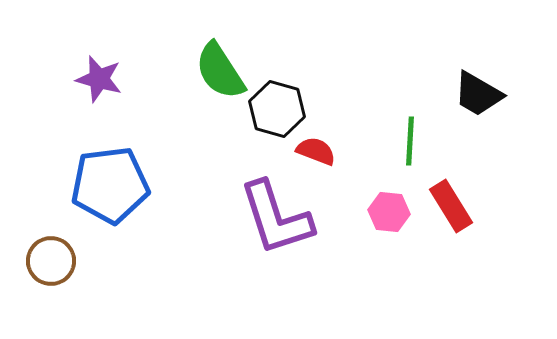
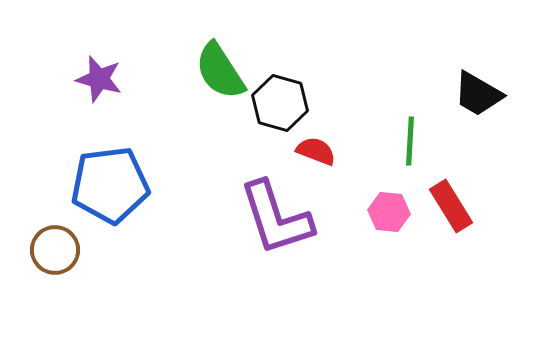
black hexagon: moved 3 px right, 6 px up
brown circle: moved 4 px right, 11 px up
